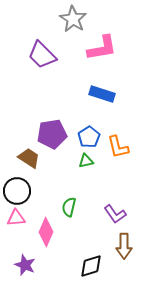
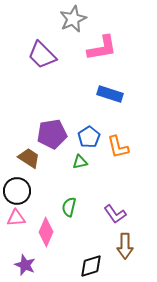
gray star: rotated 16 degrees clockwise
blue rectangle: moved 8 px right
green triangle: moved 6 px left, 1 px down
brown arrow: moved 1 px right
